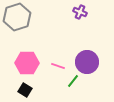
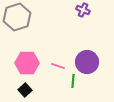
purple cross: moved 3 px right, 2 px up
green line: rotated 32 degrees counterclockwise
black square: rotated 16 degrees clockwise
